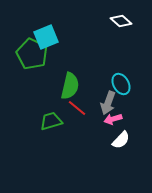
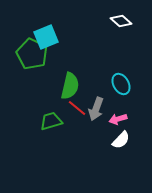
gray arrow: moved 12 px left, 6 px down
pink arrow: moved 5 px right
